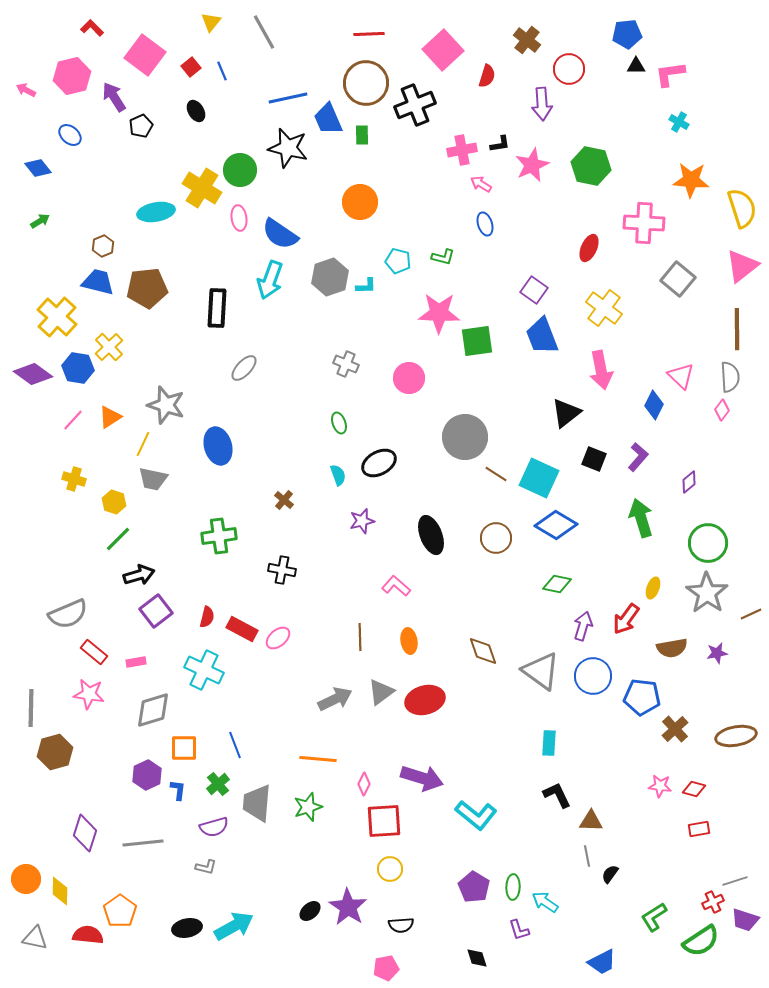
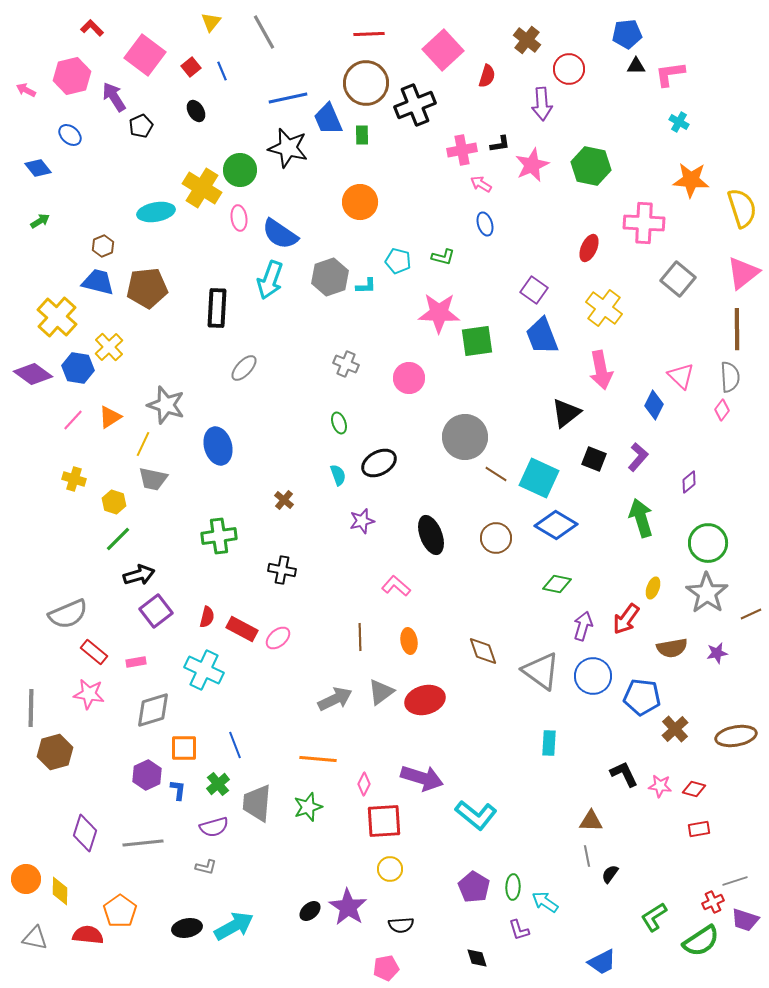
pink triangle at (742, 266): moved 1 px right, 7 px down
black L-shape at (557, 795): moved 67 px right, 21 px up
